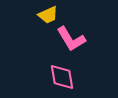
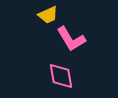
pink diamond: moved 1 px left, 1 px up
